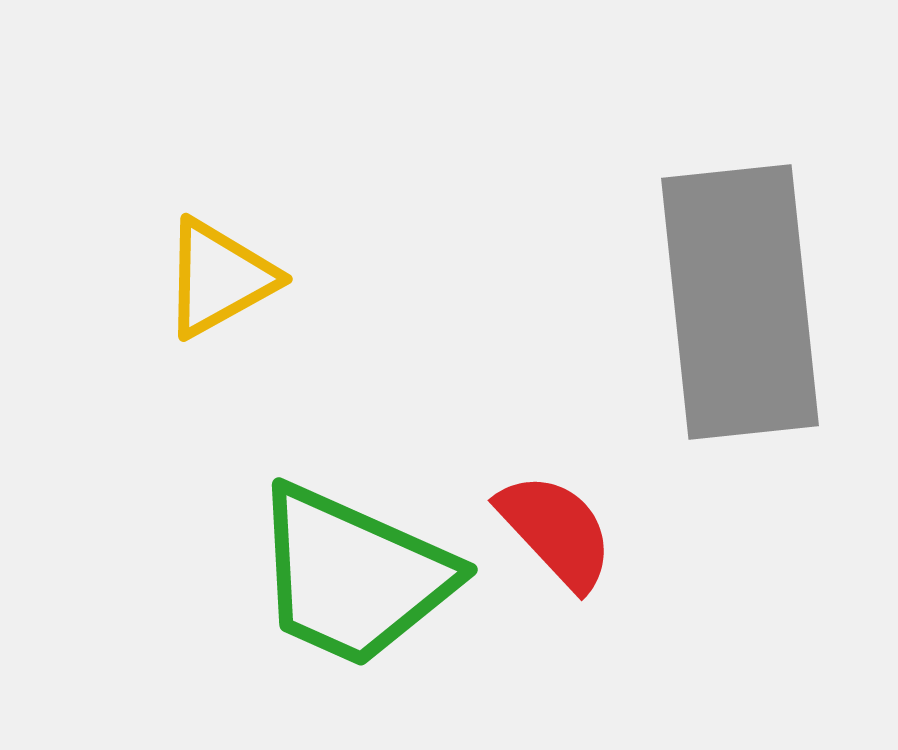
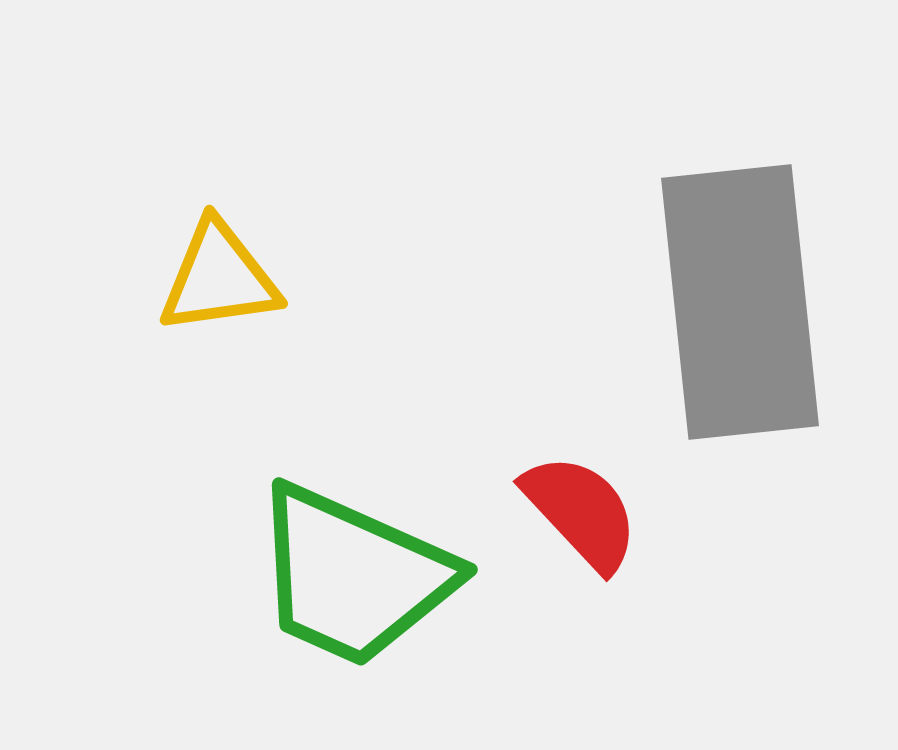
yellow triangle: rotated 21 degrees clockwise
red semicircle: moved 25 px right, 19 px up
